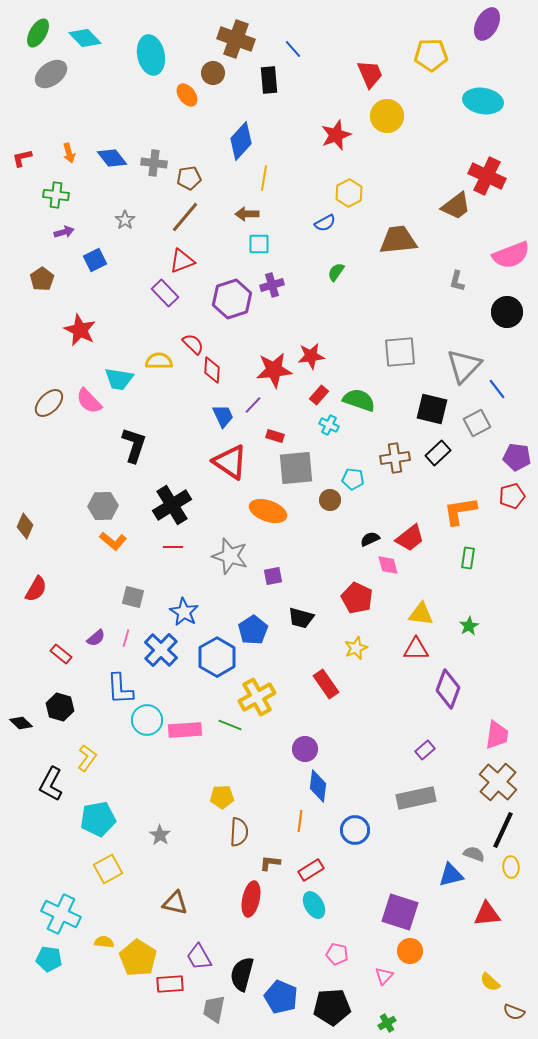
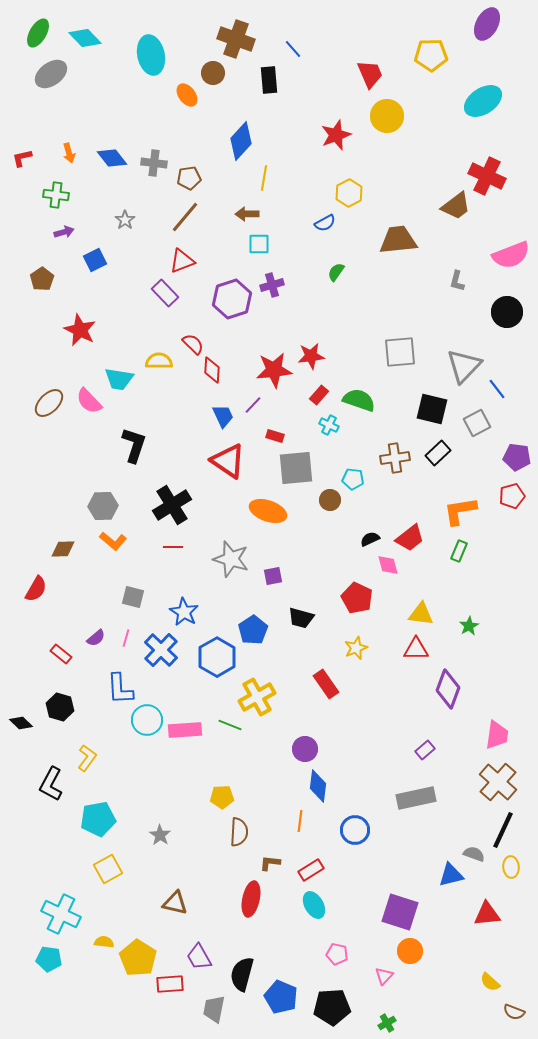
cyan ellipse at (483, 101): rotated 42 degrees counterclockwise
red triangle at (230, 462): moved 2 px left, 1 px up
brown diamond at (25, 526): moved 38 px right, 23 px down; rotated 65 degrees clockwise
gray star at (230, 556): moved 1 px right, 3 px down
green rectangle at (468, 558): moved 9 px left, 7 px up; rotated 15 degrees clockwise
